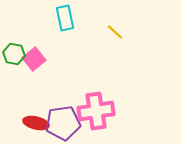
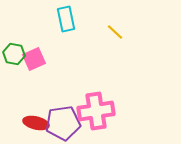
cyan rectangle: moved 1 px right, 1 px down
pink square: rotated 15 degrees clockwise
